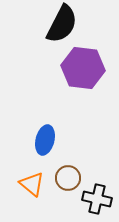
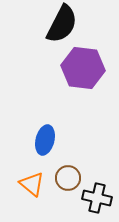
black cross: moved 1 px up
